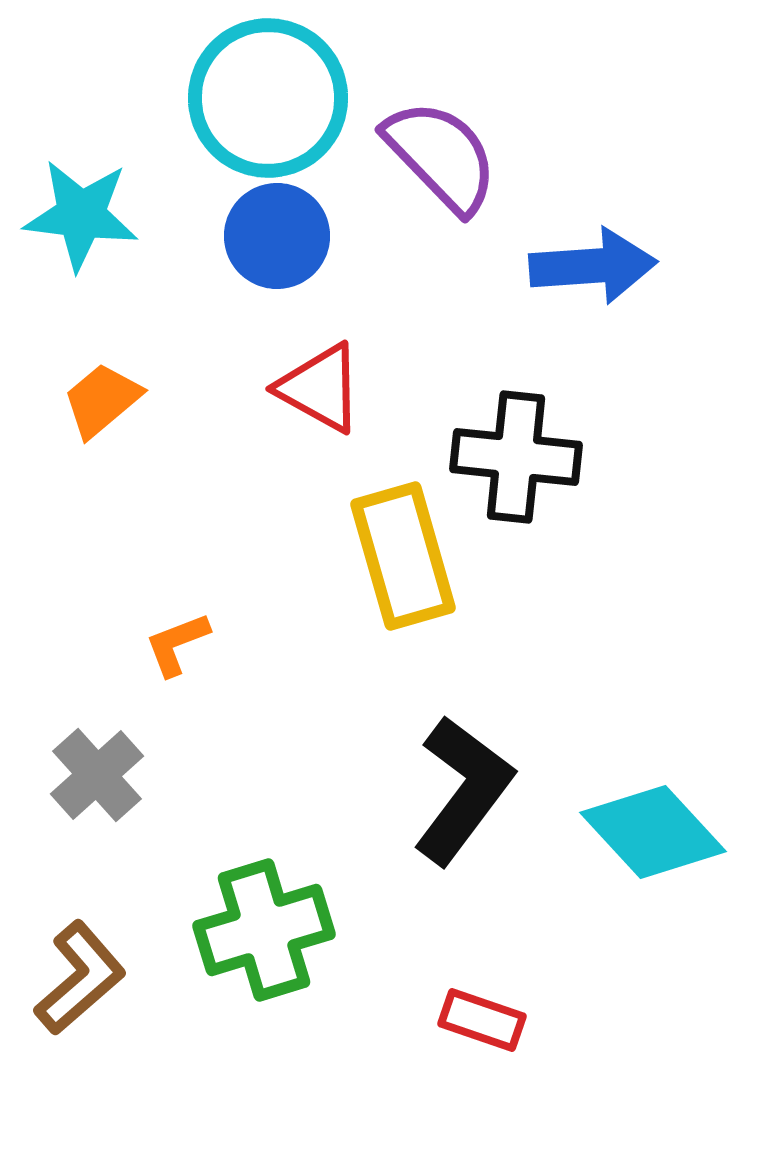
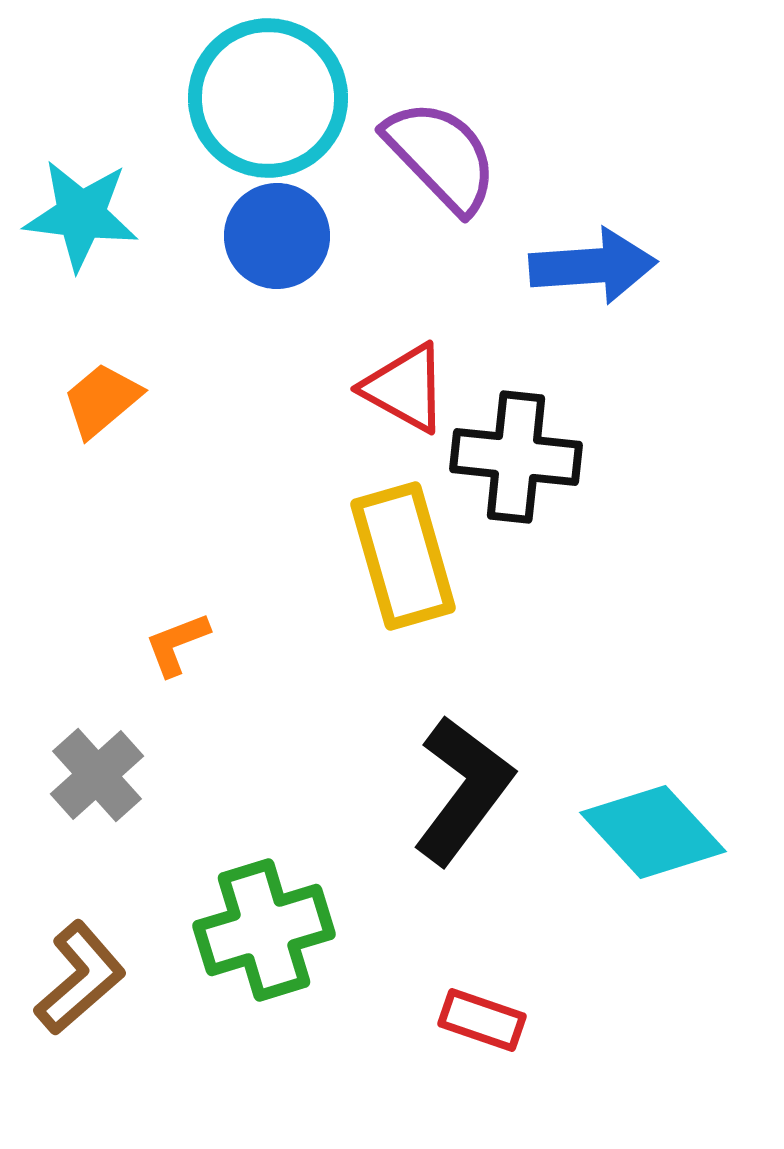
red triangle: moved 85 px right
